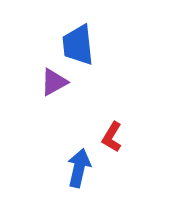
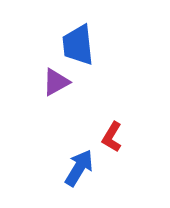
purple triangle: moved 2 px right
blue arrow: rotated 18 degrees clockwise
